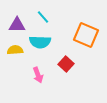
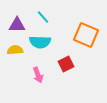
red square: rotated 21 degrees clockwise
